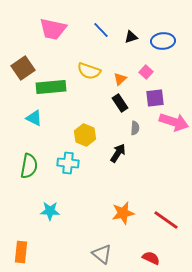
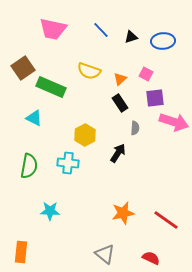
pink square: moved 2 px down; rotated 16 degrees counterclockwise
green rectangle: rotated 28 degrees clockwise
yellow hexagon: rotated 10 degrees clockwise
gray triangle: moved 3 px right
